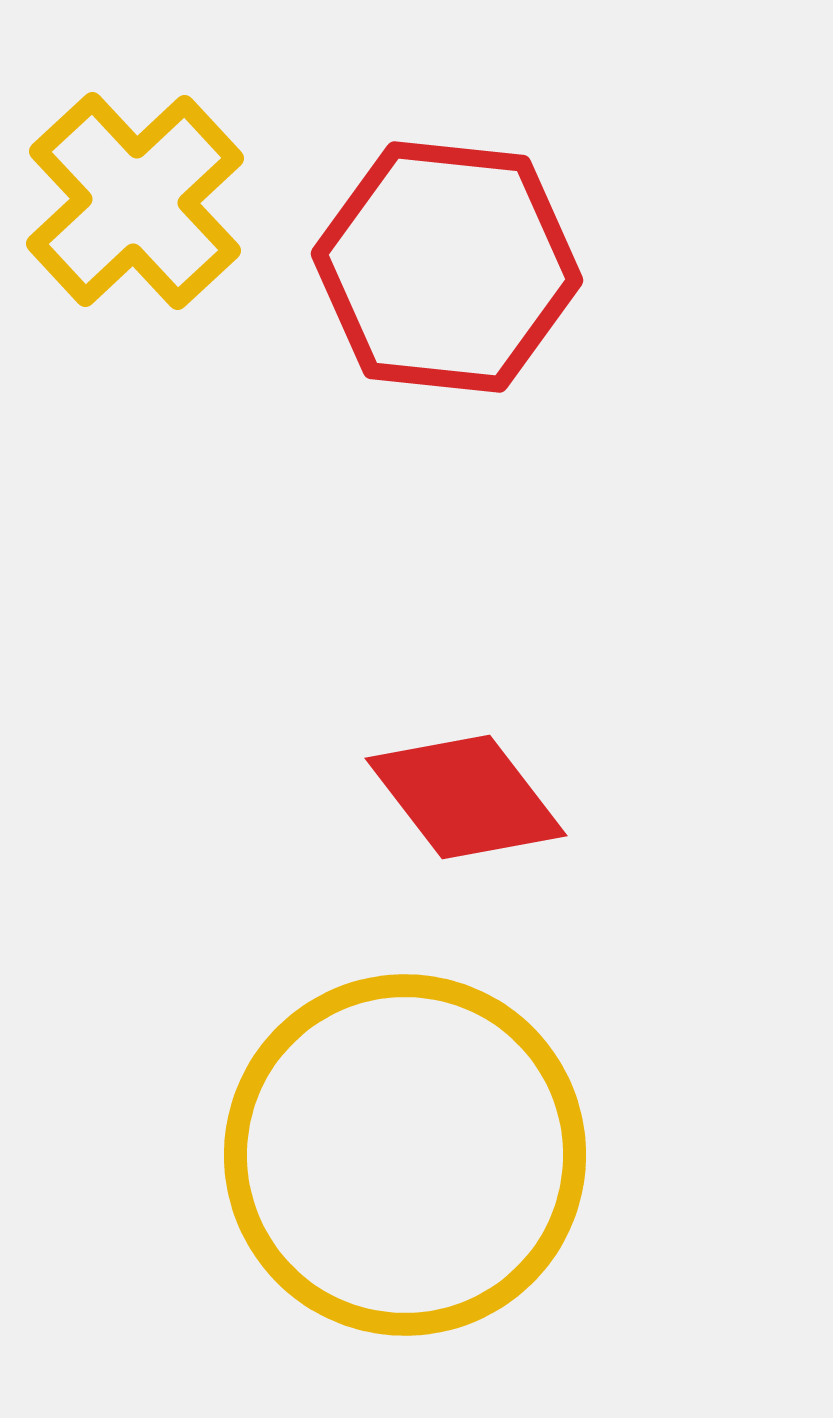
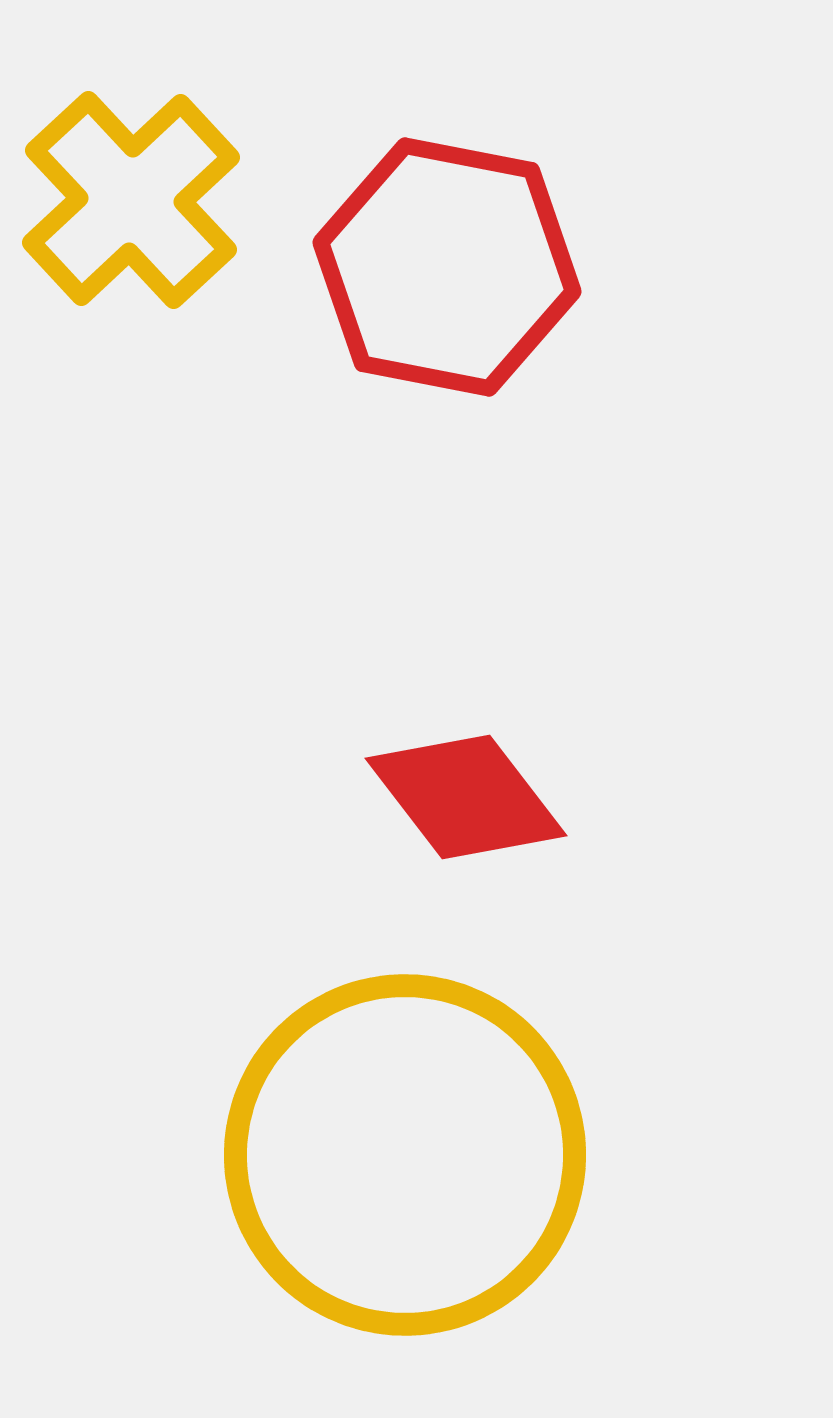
yellow cross: moved 4 px left, 1 px up
red hexagon: rotated 5 degrees clockwise
